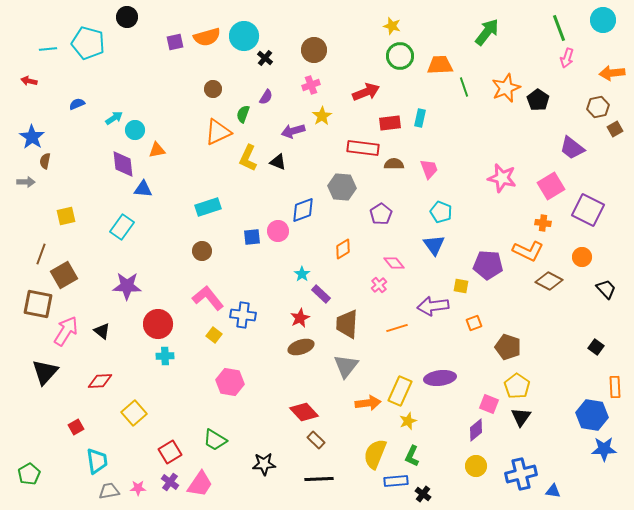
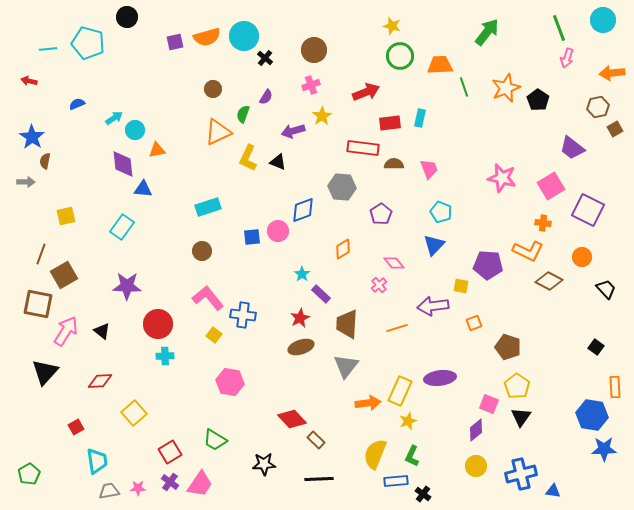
blue triangle at (434, 245): rotated 20 degrees clockwise
red diamond at (304, 412): moved 12 px left, 7 px down
